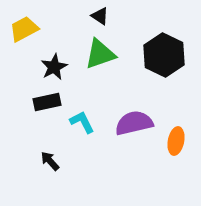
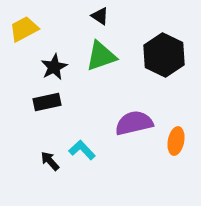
green triangle: moved 1 px right, 2 px down
cyan L-shape: moved 28 px down; rotated 16 degrees counterclockwise
